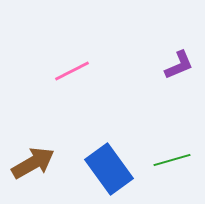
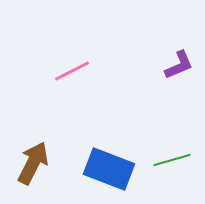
brown arrow: rotated 33 degrees counterclockwise
blue rectangle: rotated 33 degrees counterclockwise
